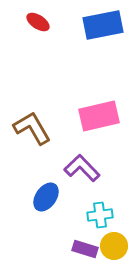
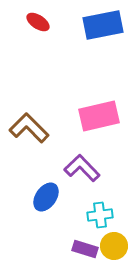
brown L-shape: moved 3 px left; rotated 15 degrees counterclockwise
